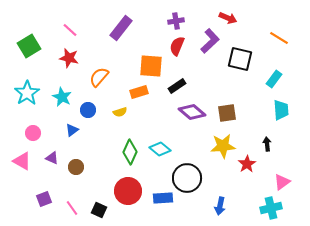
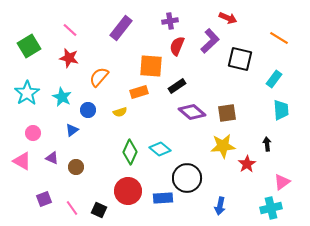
purple cross at (176, 21): moved 6 px left
